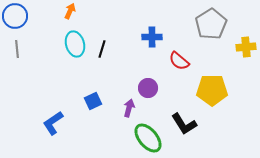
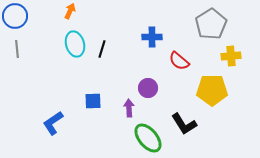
yellow cross: moved 15 px left, 9 px down
blue square: rotated 24 degrees clockwise
purple arrow: rotated 18 degrees counterclockwise
